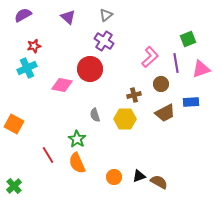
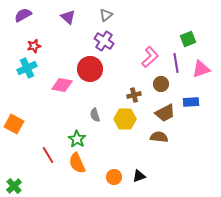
brown semicircle: moved 45 px up; rotated 24 degrees counterclockwise
